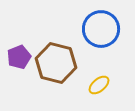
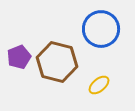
brown hexagon: moved 1 px right, 1 px up
